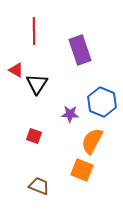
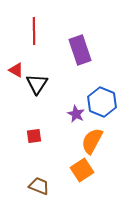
purple star: moved 6 px right; rotated 24 degrees clockwise
red square: rotated 28 degrees counterclockwise
orange square: rotated 35 degrees clockwise
